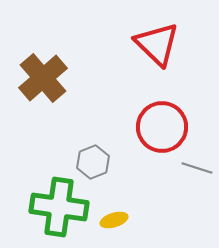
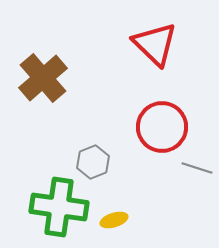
red triangle: moved 2 px left
